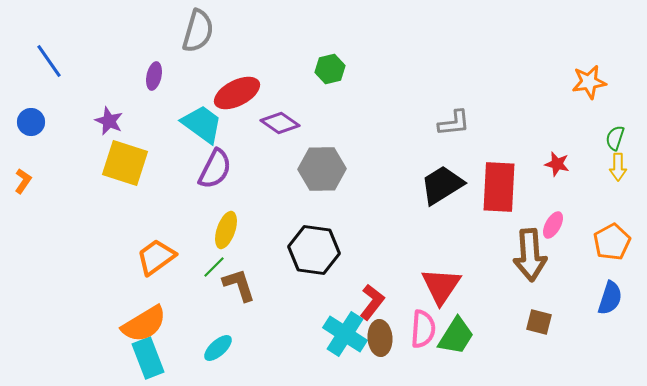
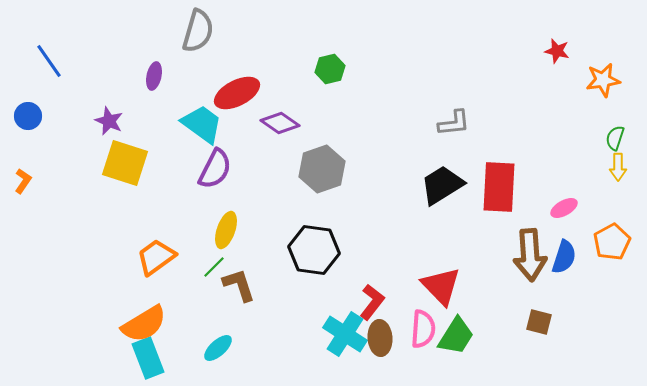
orange star: moved 14 px right, 2 px up
blue circle: moved 3 px left, 6 px up
red star: moved 113 px up
gray hexagon: rotated 18 degrees counterclockwise
pink ellipse: moved 11 px right, 17 px up; rotated 32 degrees clockwise
red triangle: rotated 18 degrees counterclockwise
blue semicircle: moved 46 px left, 41 px up
